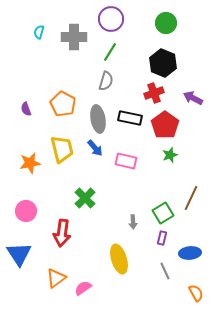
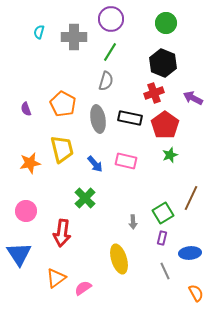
blue arrow: moved 16 px down
